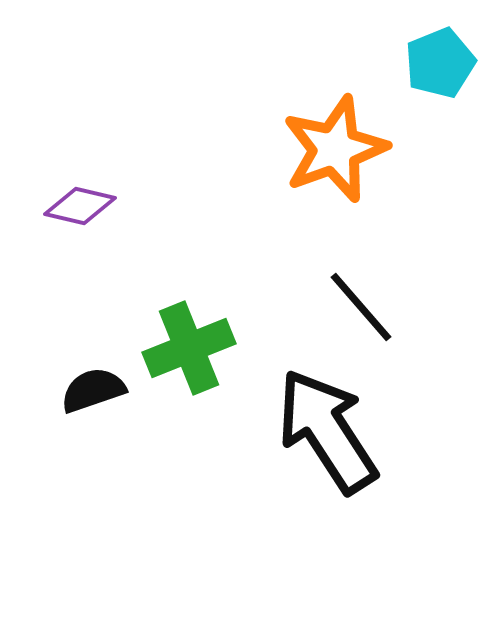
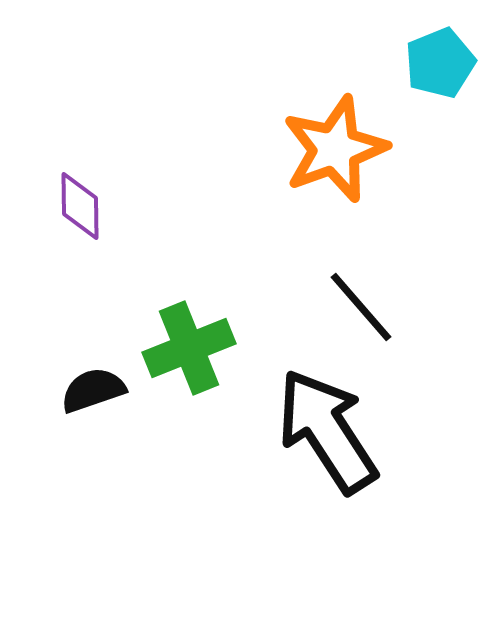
purple diamond: rotated 76 degrees clockwise
